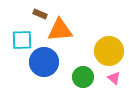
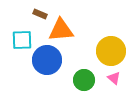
orange triangle: moved 1 px right
yellow circle: moved 2 px right
blue circle: moved 3 px right, 2 px up
green circle: moved 1 px right, 3 px down
